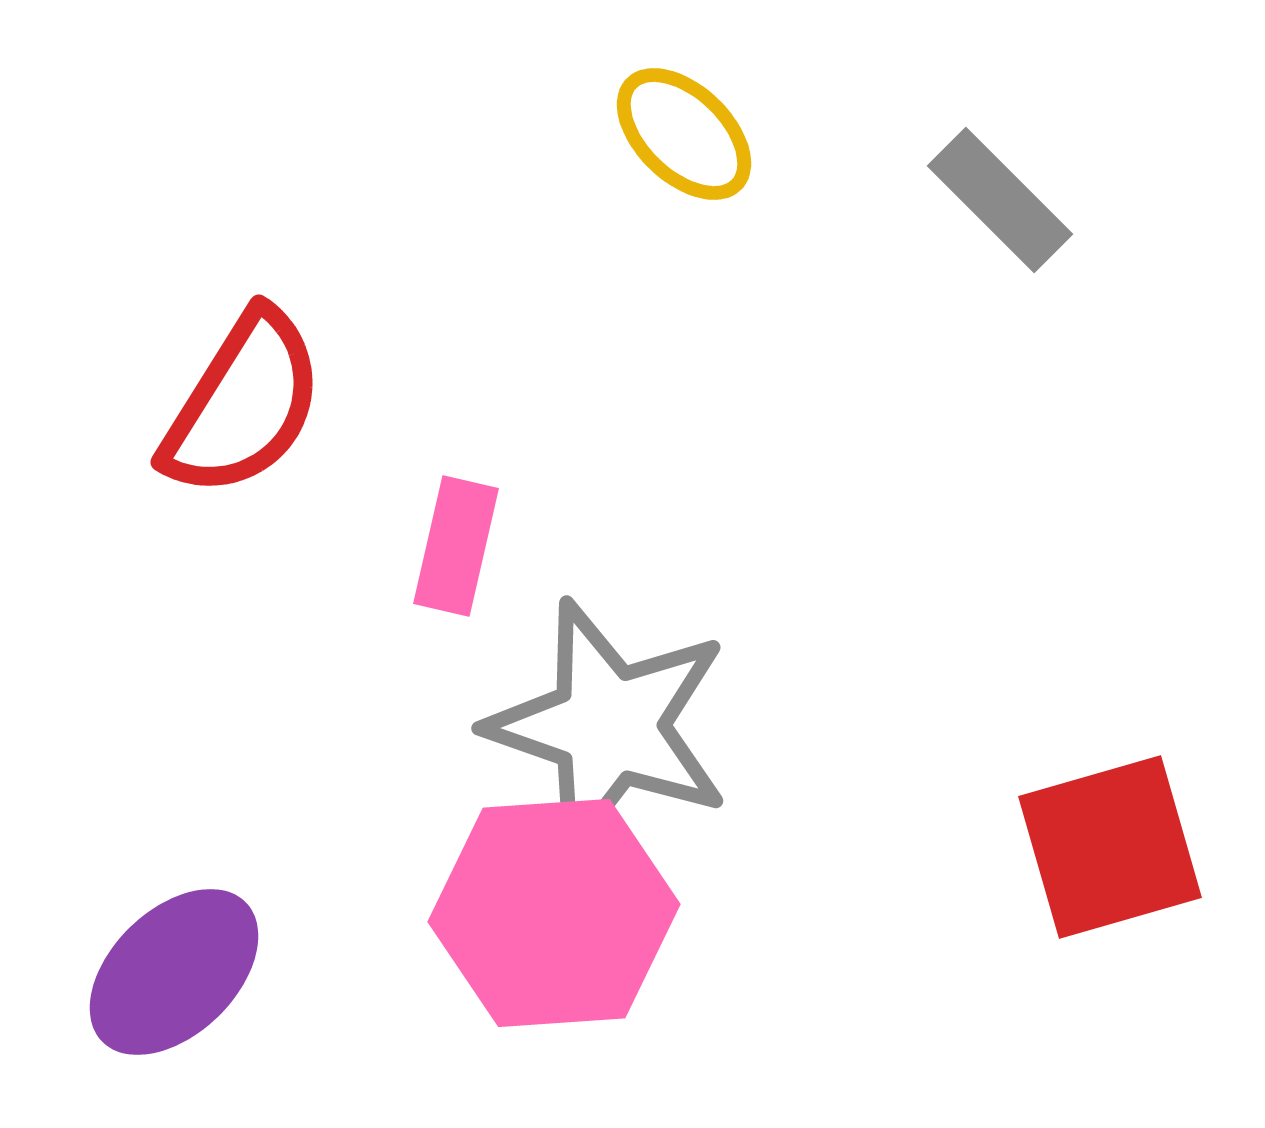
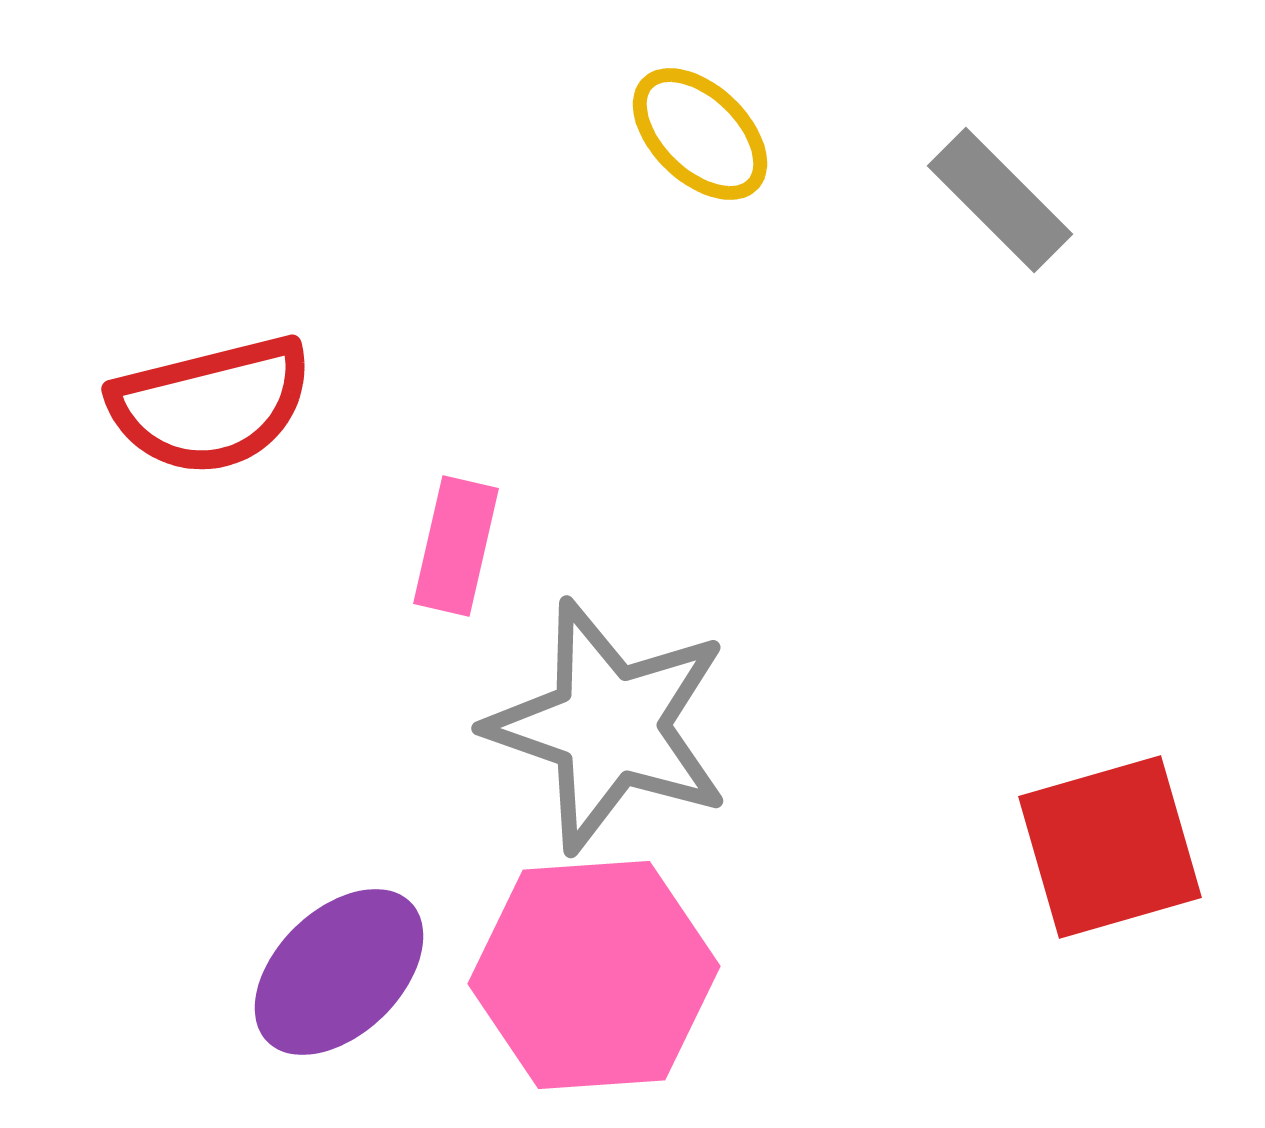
yellow ellipse: moved 16 px right
red semicircle: moved 32 px left, 1 px down; rotated 44 degrees clockwise
pink hexagon: moved 40 px right, 62 px down
purple ellipse: moved 165 px right
